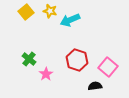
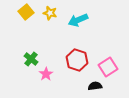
yellow star: moved 2 px down
cyan arrow: moved 8 px right
green cross: moved 2 px right
pink square: rotated 18 degrees clockwise
